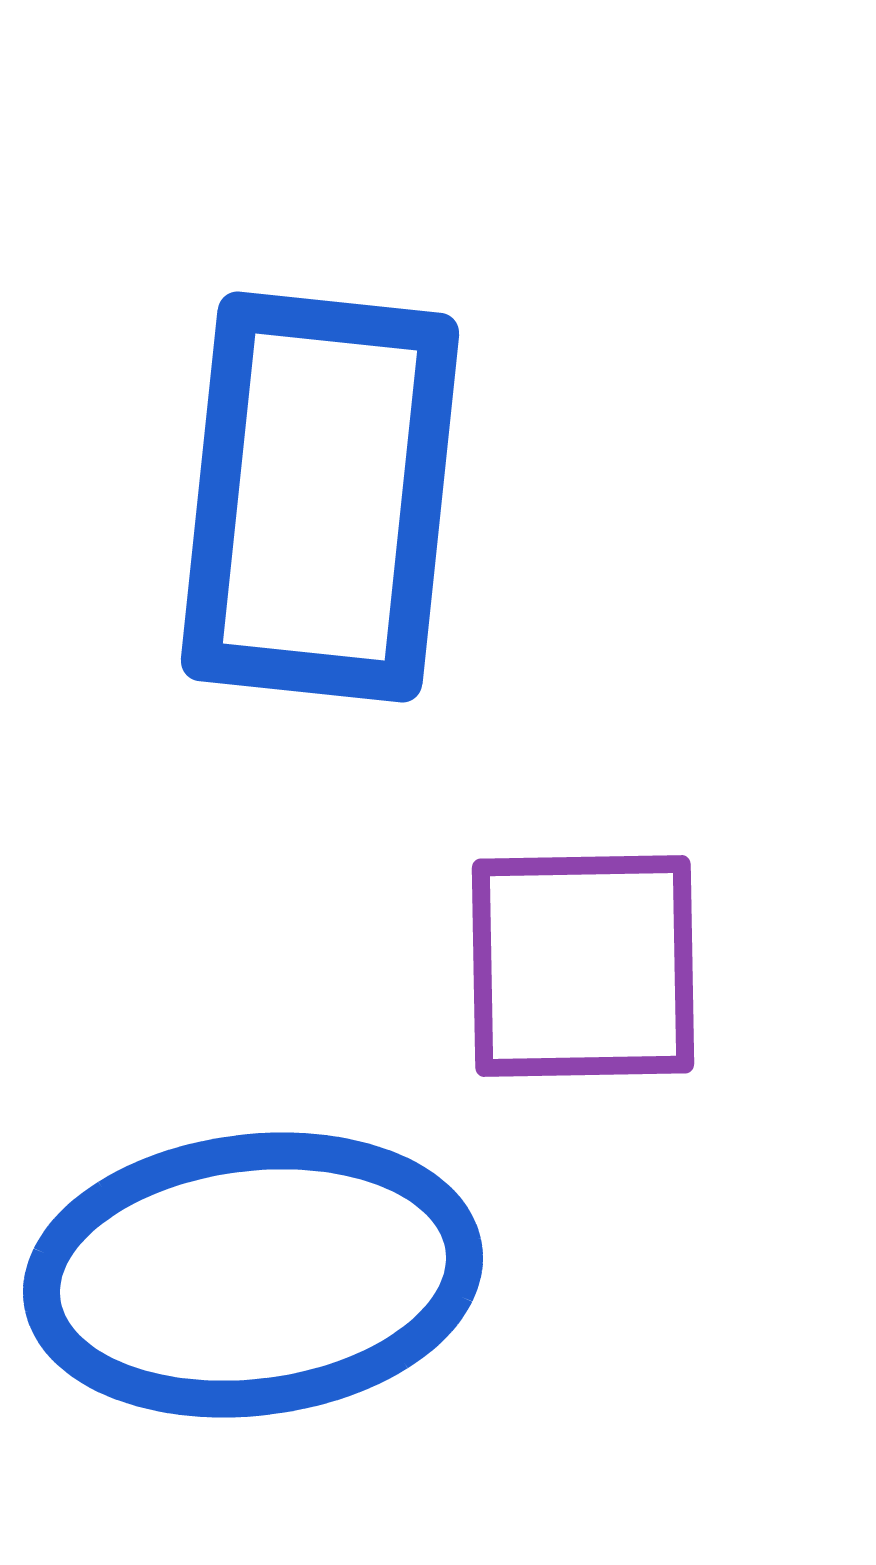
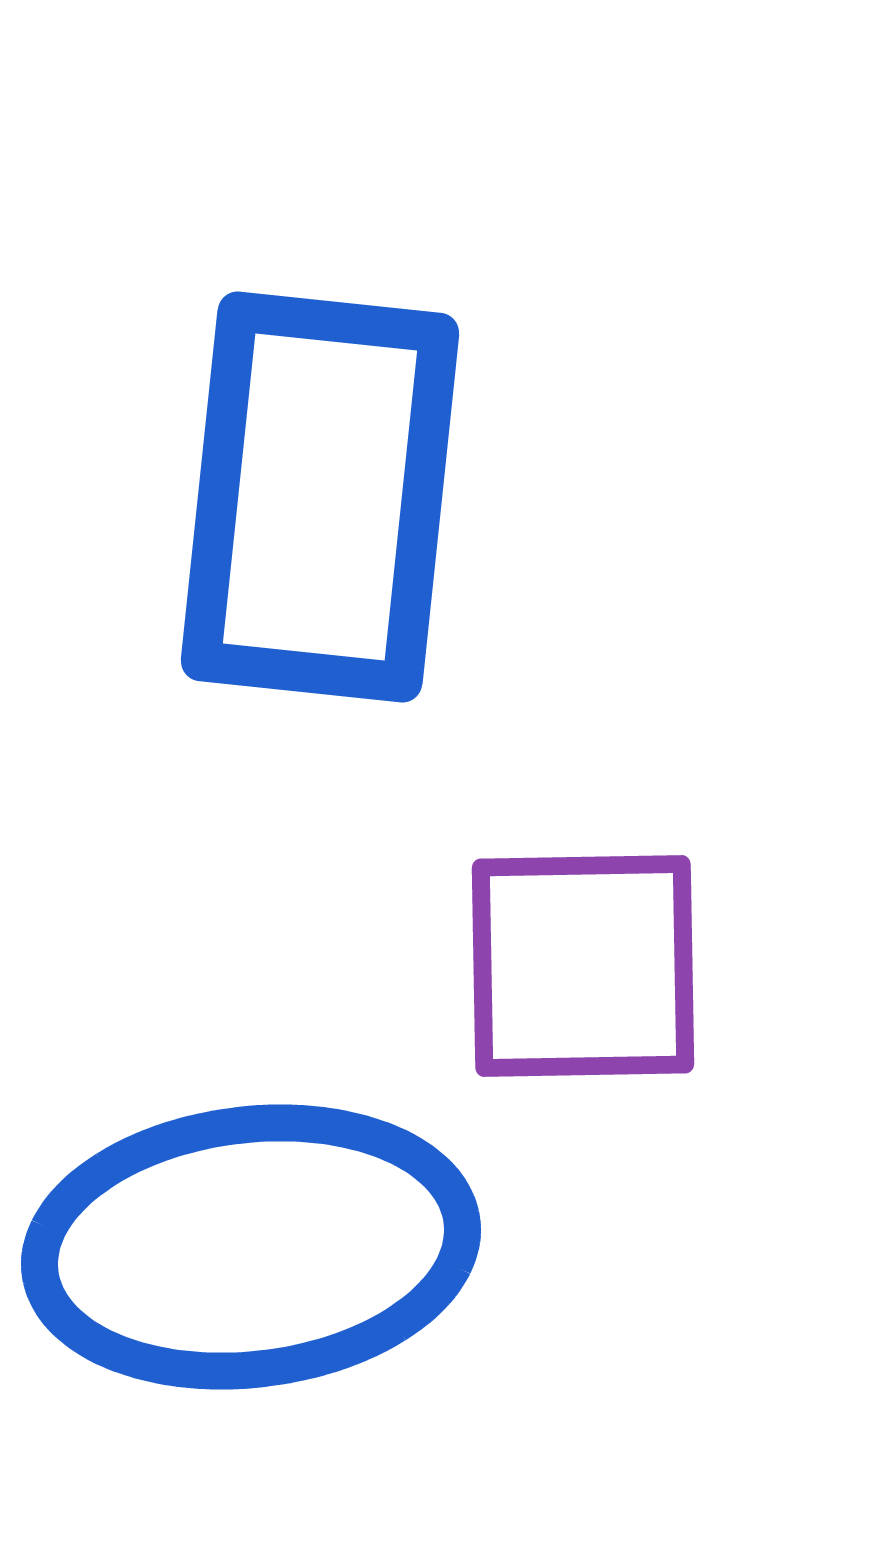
blue ellipse: moved 2 px left, 28 px up
